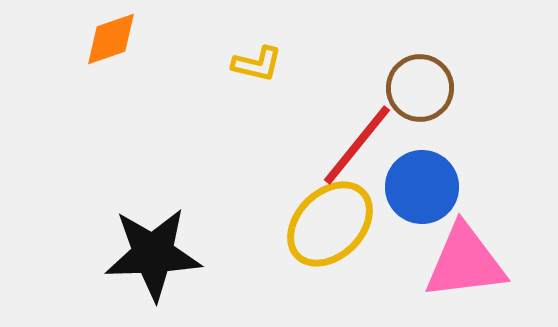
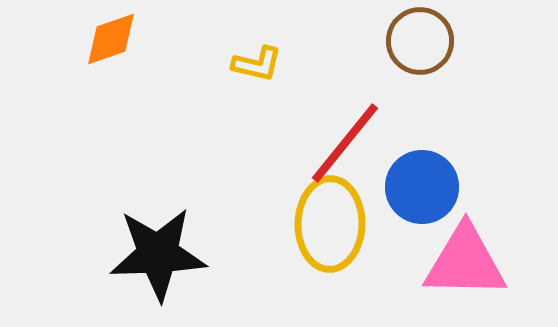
brown circle: moved 47 px up
red line: moved 12 px left, 2 px up
yellow ellipse: rotated 44 degrees counterclockwise
black star: moved 5 px right
pink triangle: rotated 8 degrees clockwise
